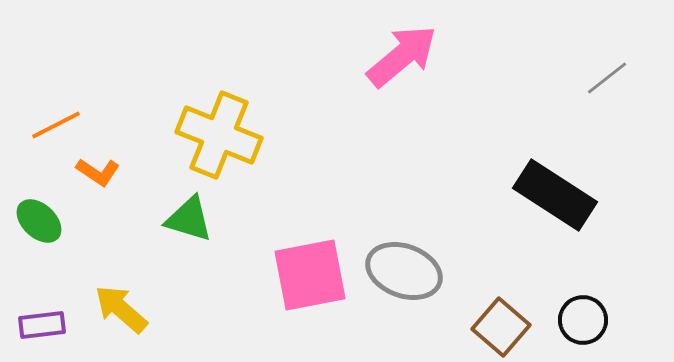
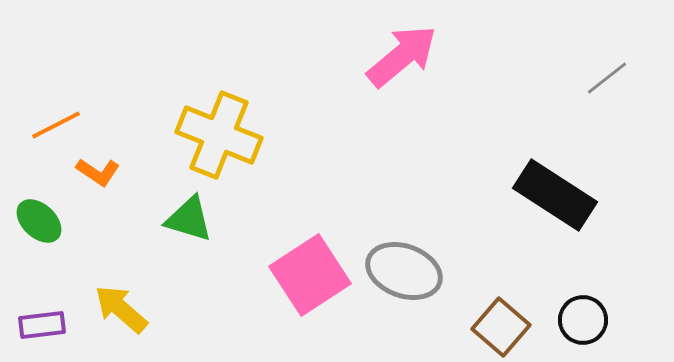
pink square: rotated 22 degrees counterclockwise
